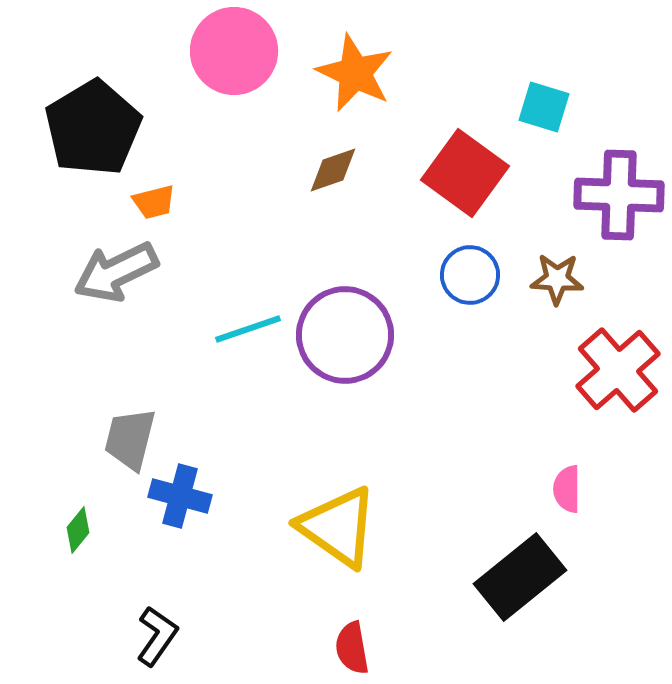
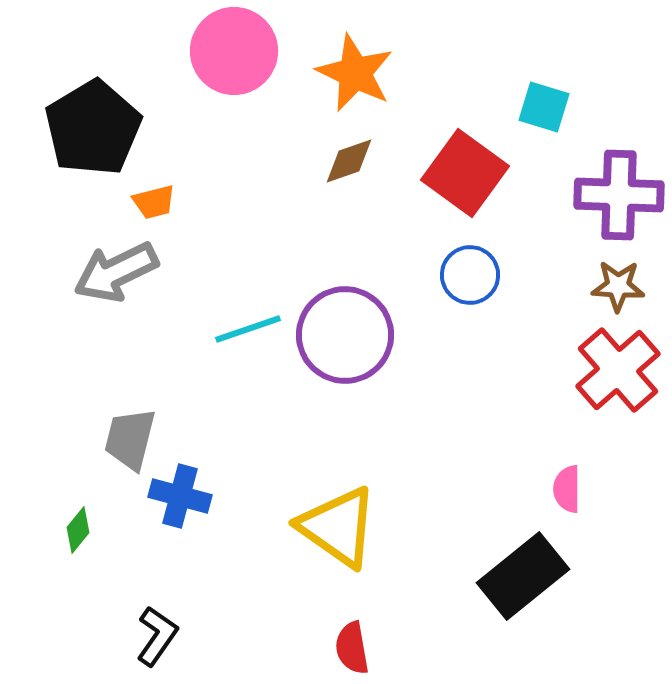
brown diamond: moved 16 px right, 9 px up
brown star: moved 61 px right, 7 px down
black rectangle: moved 3 px right, 1 px up
